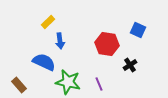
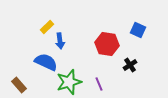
yellow rectangle: moved 1 px left, 5 px down
blue semicircle: moved 2 px right
green star: moved 1 px right; rotated 30 degrees counterclockwise
